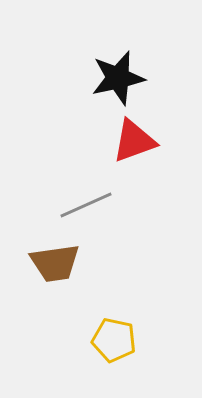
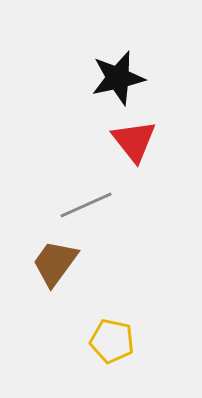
red triangle: rotated 48 degrees counterclockwise
brown trapezoid: rotated 134 degrees clockwise
yellow pentagon: moved 2 px left, 1 px down
